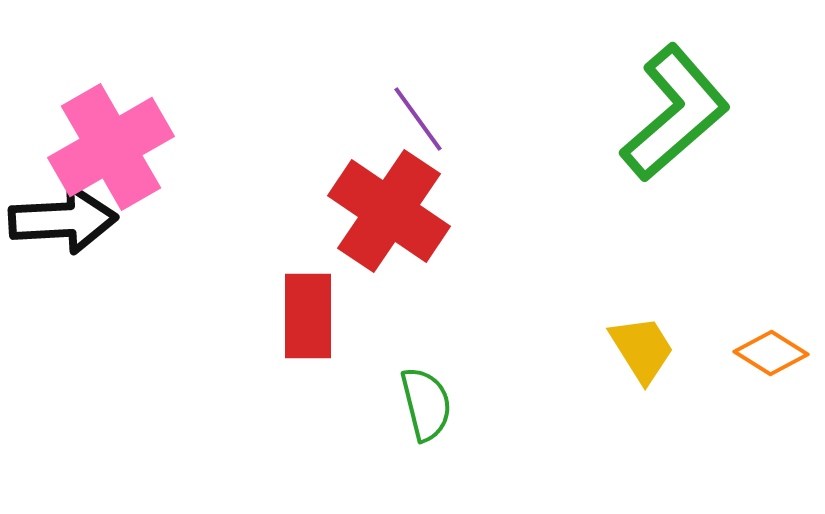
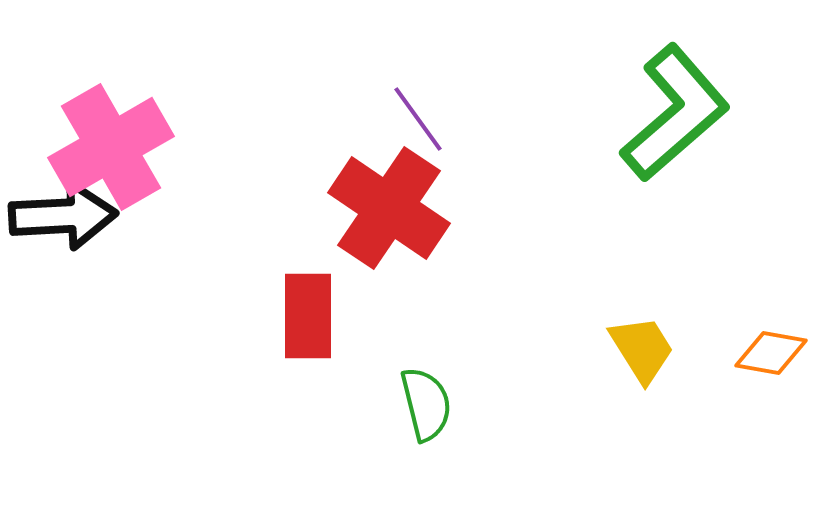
red cross: moved 3 px up
black arrow: moved 4 px up
orange diamond: rotated 22 degrees counterclockwise
